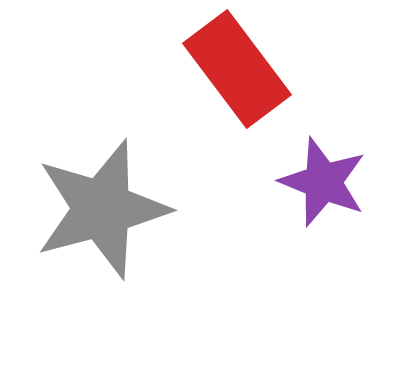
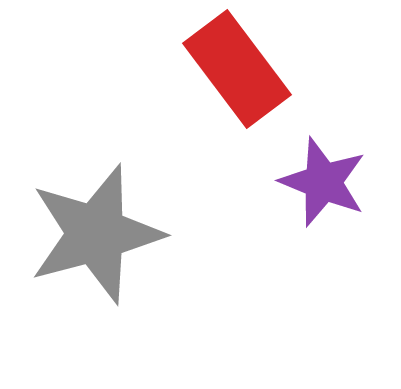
gray star: moved 6 px left, 25 px down
